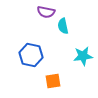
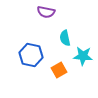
cyan semicircle: moved 2 px right, 12 px down
cyan star: rotated 12 degrees clockwise
orange square: moved 6 px right, 11 px up; rotated 21 degrees counterclockwise
